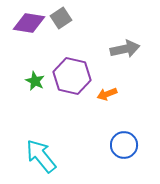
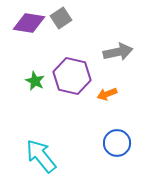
gray arrow: moved 7 px left, 3 px down
blue circle: moved 7 px left, 2 px up
